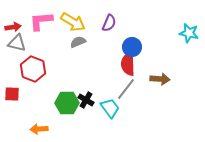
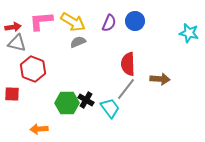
blue circle: moved 3 px right, 26 px up
